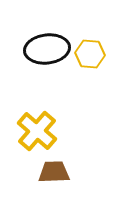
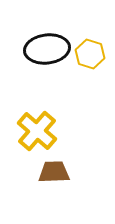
yellow hexagon: rotated 12 degrees clockwise
